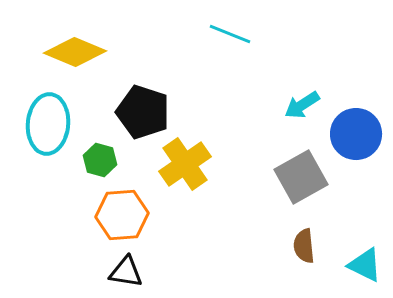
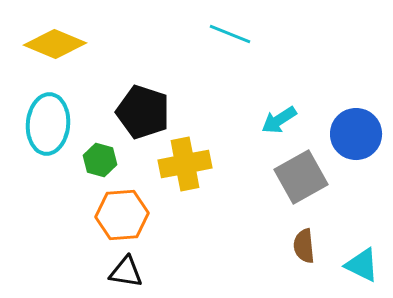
yellow diamond: moved 20 px left, 8 px up
cyan arrow: moved 23 px left, 15 px down
yellow cross: rotated 24 degrees clockwise
cyan triangle: moved 3 px left
